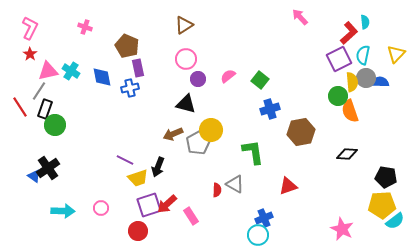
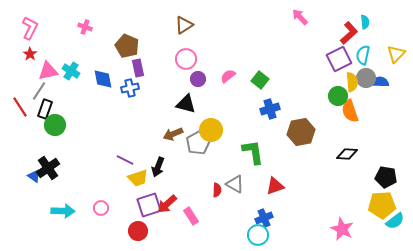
blue diamond at (102, 77): moved 1 px right, 2 px down
red triangle at (288, 186): moved 13 px left
